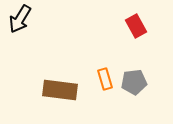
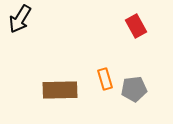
gray pentagon: moved 7 px down
brown rectangle: rotated 8 degrees counterclockwise
